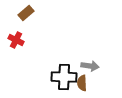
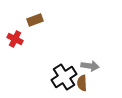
brown rectangle: moved 9 px right, 7 px down; rotated 21 degrees clockwise
red cross: moved 1 px left, 1 px up
black cross: rotated 35 degrees counterclockwise
